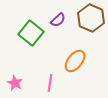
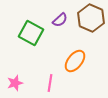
purple semicircle: moved 2 px right
green square: rotated 10 degrees counterclockwise
pink star: rotated 28 degrees clockwise
